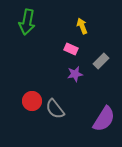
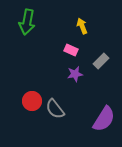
pink rectangle: moved 1 px down
